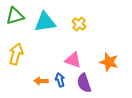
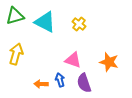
cyan triangle: rotated 35 degrees clockwise
orange arrow: moved 3 px down
